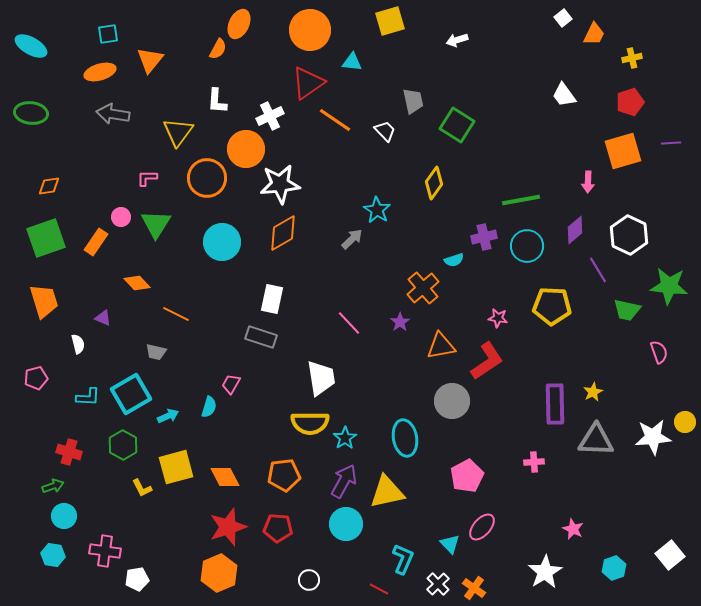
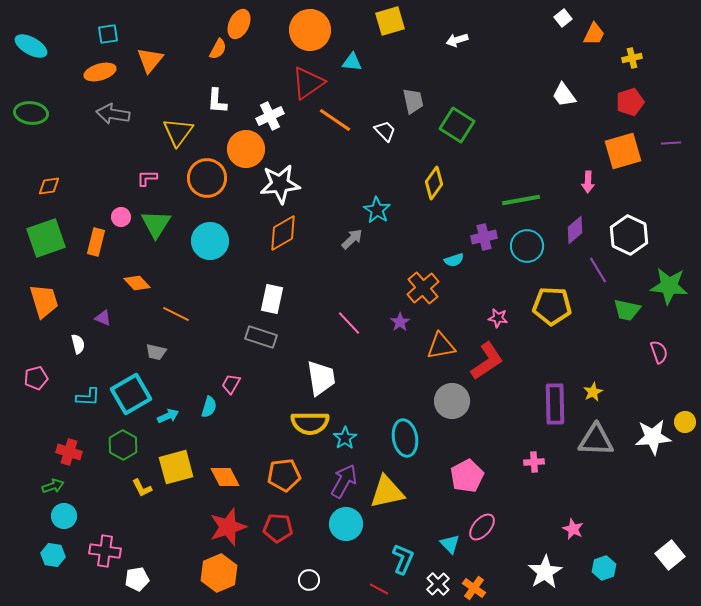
orange rectangle at (96, 242): rotated 20 degrees counterclockwise
cyan circle at (222, 242): moved 12 px left, 1 px up
cyan hexagon at (614, 568): moved 10 px left
